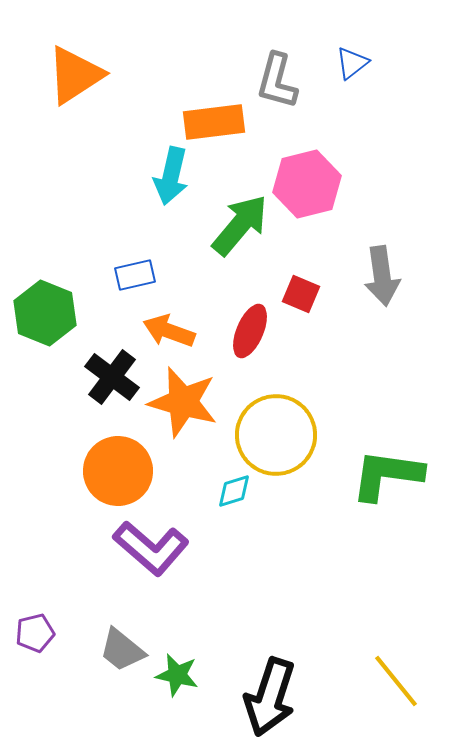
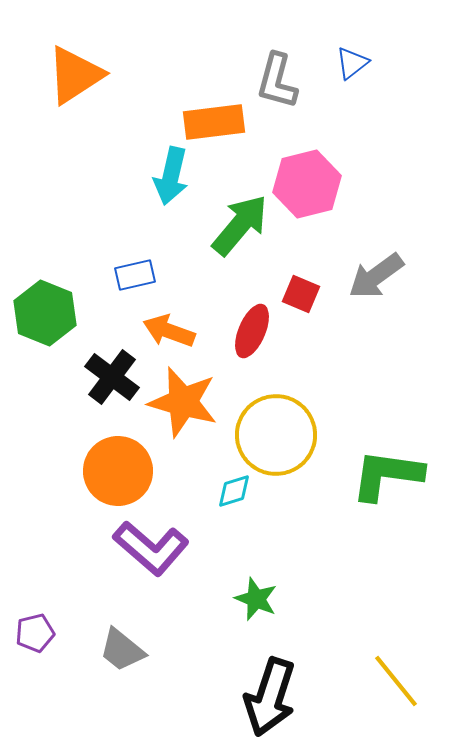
gray arrow: moved 6 px left; rotated 62 degrees clockwise
red ellipse: moved 2 px right
green star: moved 79 px right, 76 px up; rotated 9 degrees clockwise
